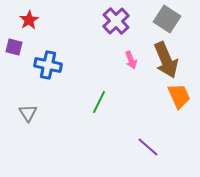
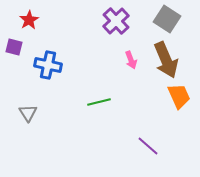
green line: rotated 50 degrees clockwise
purple line: moved 1 px up
